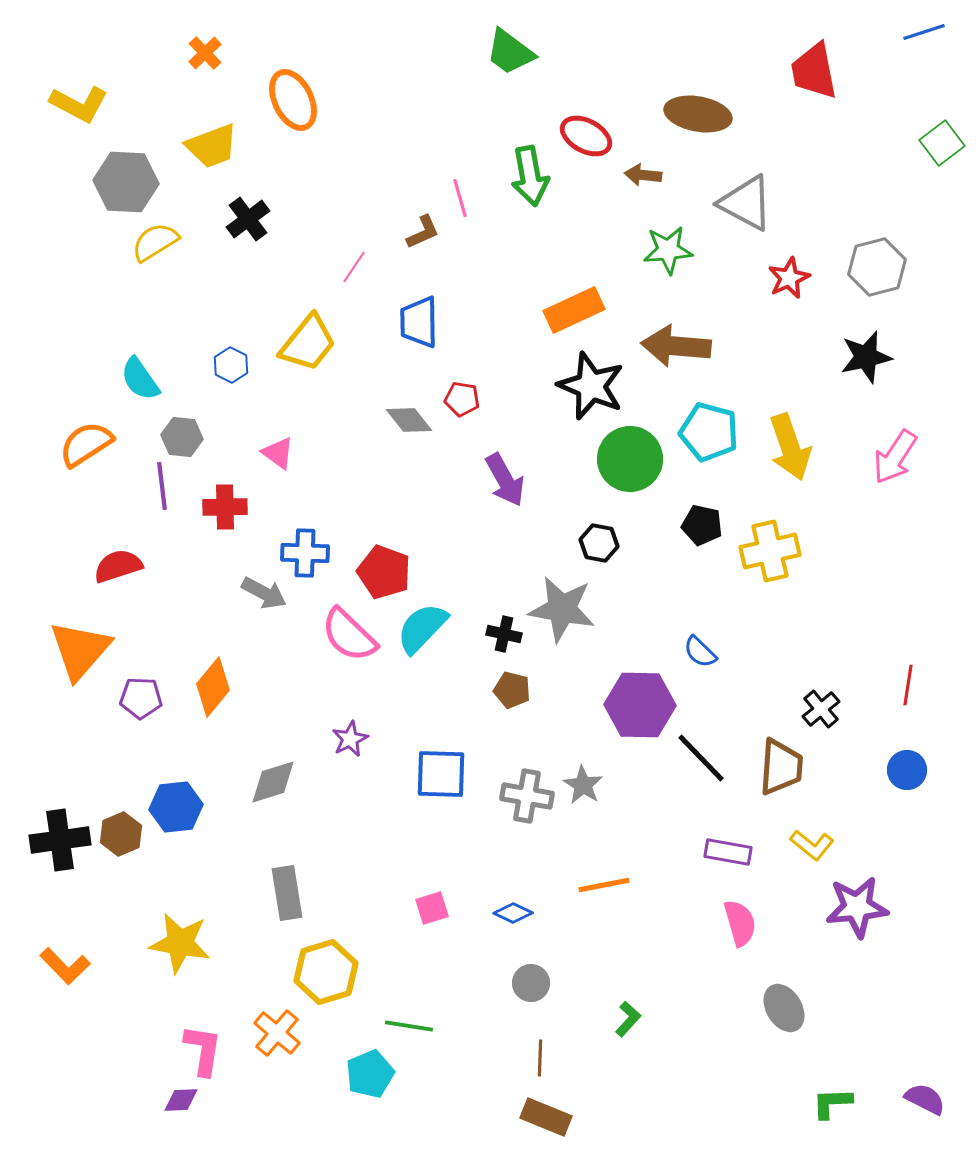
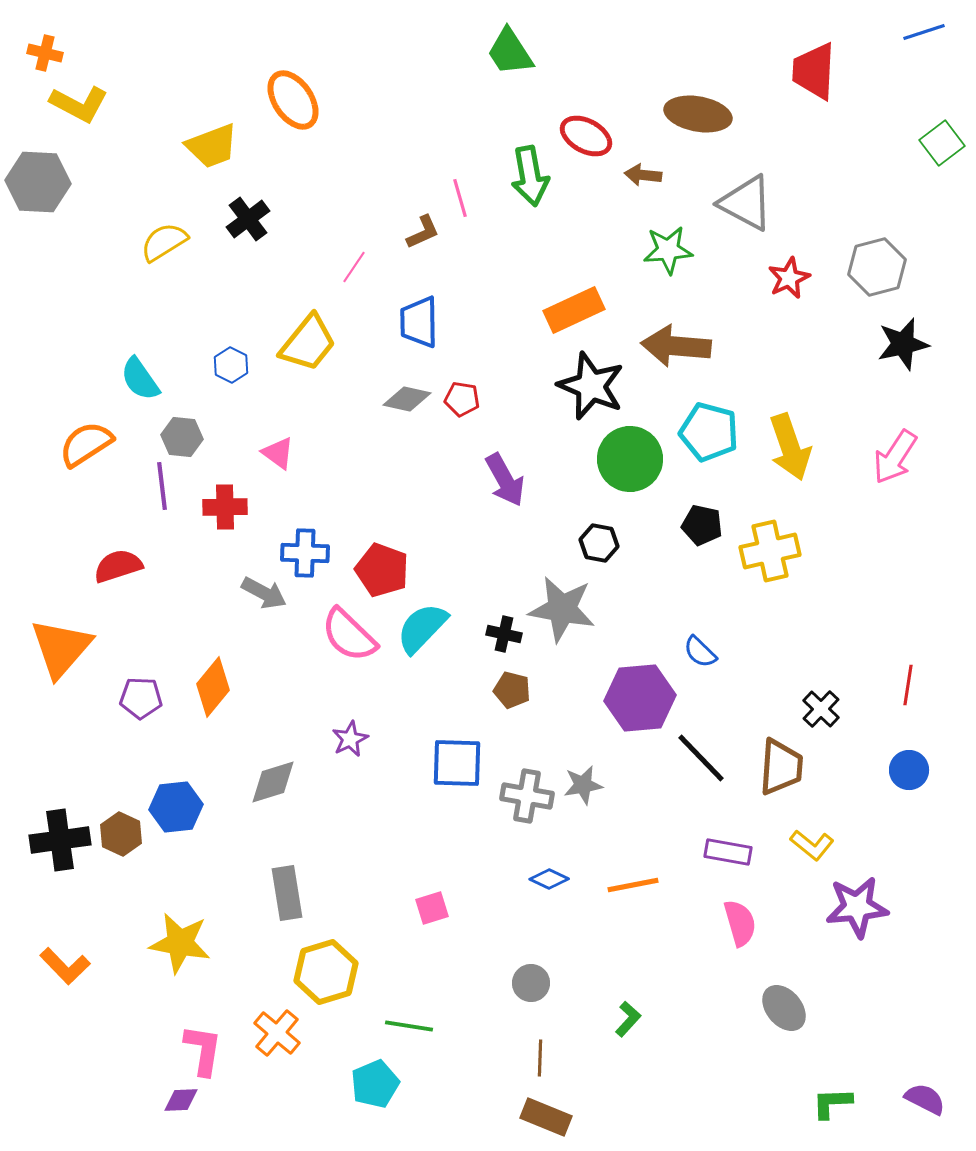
green trapezoid at (510, 52): rotated 20 degrees clockwise
orange cross at (205, 53): moved 160 px left; rotated 32 degrees counterclockwise
red trapezoid at (814, 71): rotated 14 degrees clockwise
orange ellipse at (293, 100): rotated 8 degrees counterclockwise
gray hexagon at (126, 182): moved 88 px left
yellow semicircle at (155, 242): moved 9 px right
black star at (866, 357): moved 37 px right, 13 px up
gray diamond at (409, 420): moved 2 px left, 21 px up; rotated 39 degrees counterclockwise
red pentagon at (384, 572): moved 2 px left, 2 px up
orange triangle at (80, 650): moved 19 px left, 2 px up
purple hexagon at (640, 705): moved 7 px up; rotated 6 degrees counterclockwise
black cross at (821, 709): rotated 6 degrees counterclockwise
blue circle at (907, 770): moved 2 px right
blue square at (441, 774): moved 16 px right, 11 px up
gray star at (583, 785): rotated 30 degrees clockwise
brown hexagon at (121, 834): rotated 12 degrees counterclockwise
orange line at (604, 885): moved 29 px right
blue diamond at (513, 913): moved 36 px right, 34 px up
gray ellipse at (784, 1008): rotated 9 degrees counterclockwise
cyan pentagon at (370, 1074): moved 5 px right, 10 px down
